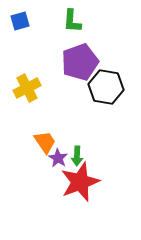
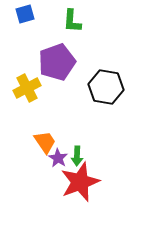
blue square: moved 5 px right, 7 px up
purple pentagon: moved 23 px left
